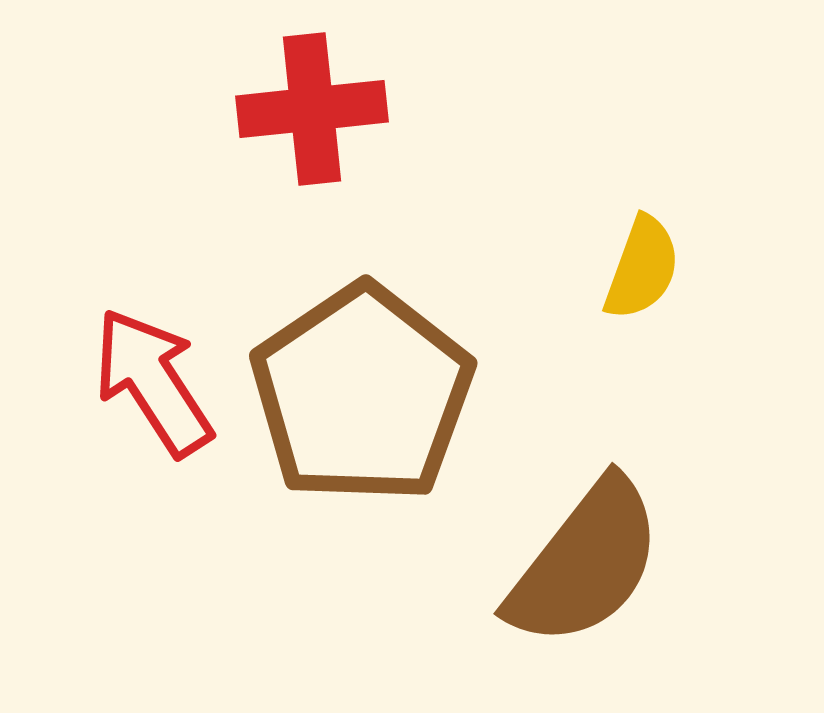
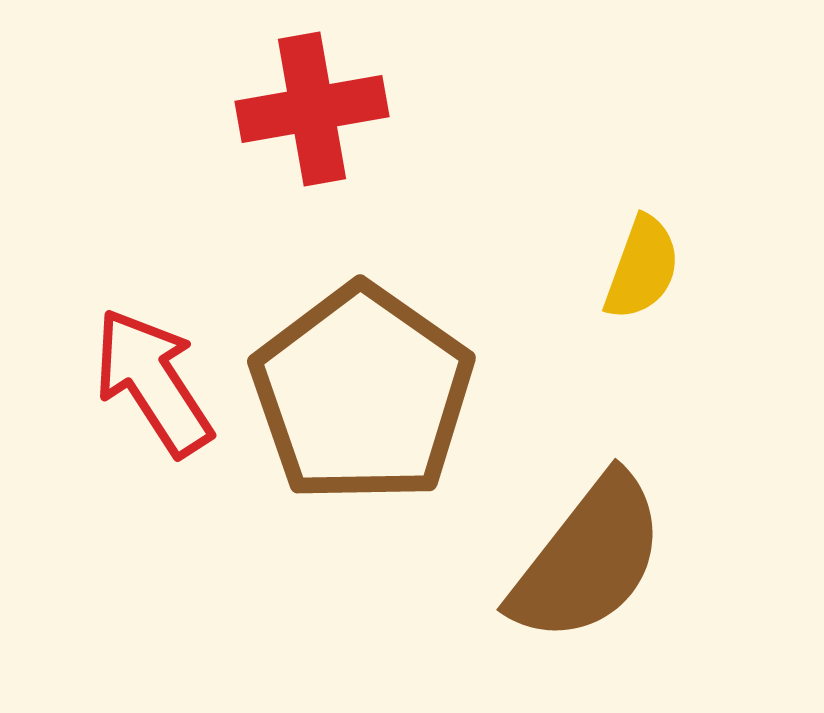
red cross: rotated 4 degrees counterclockwise
brown pentagon: rotated 3 degrees counterclockwise
brown semicircle: moved 3 px right, 4 px up
